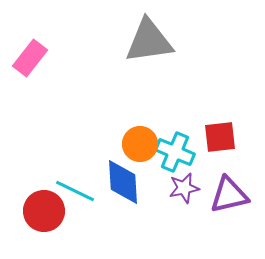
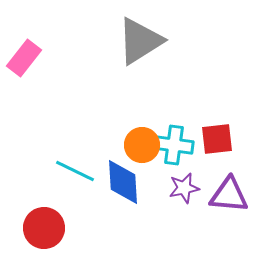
gray triangle: moved 9 px left; rotated 24 degrees counterclockwise
pink rectangle: moved 6 px left
red square: moved 3 px left, 2 px down
orange circle: moved 2 px right, 1 px down
cyan cross: moved 1 px left, 7 px up; rotated 15 degrees counterclockwise
cyan line: moved 20 px up
purple triangle: rotated 18 degrees clockwise
red circle: moved 17 px down
